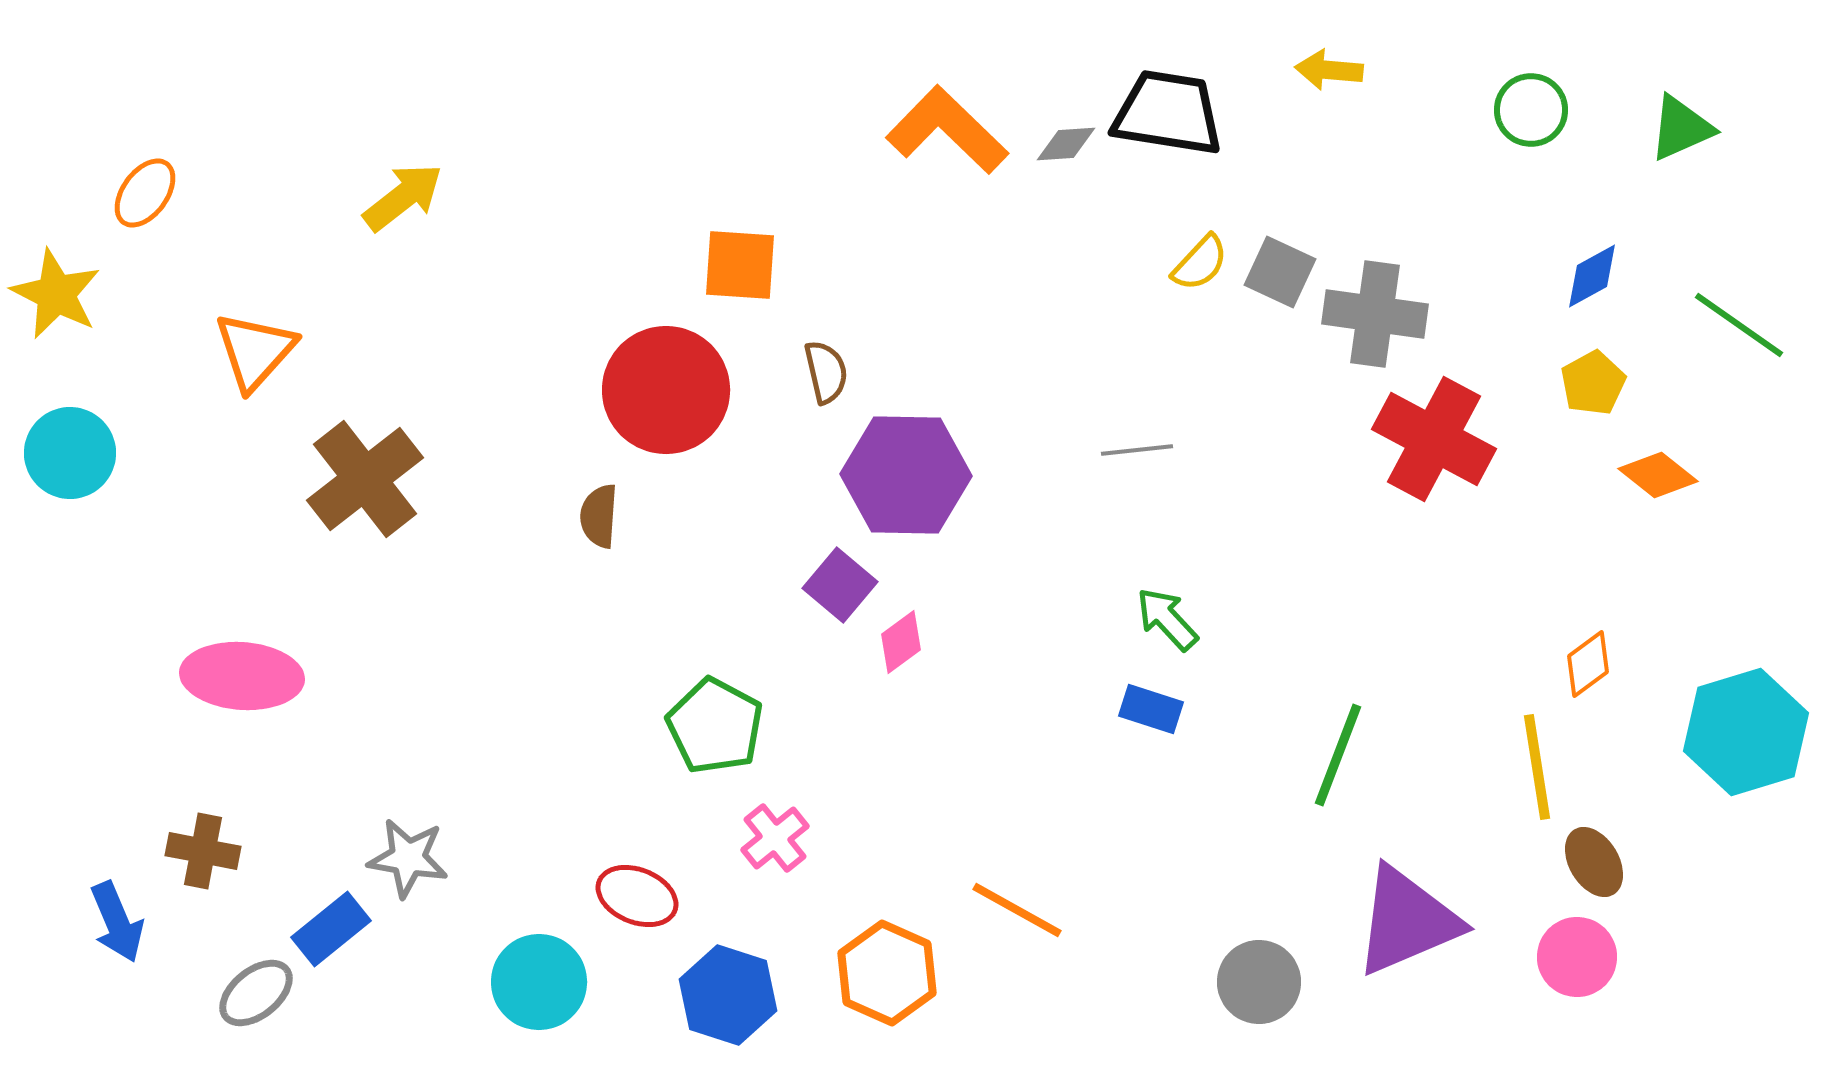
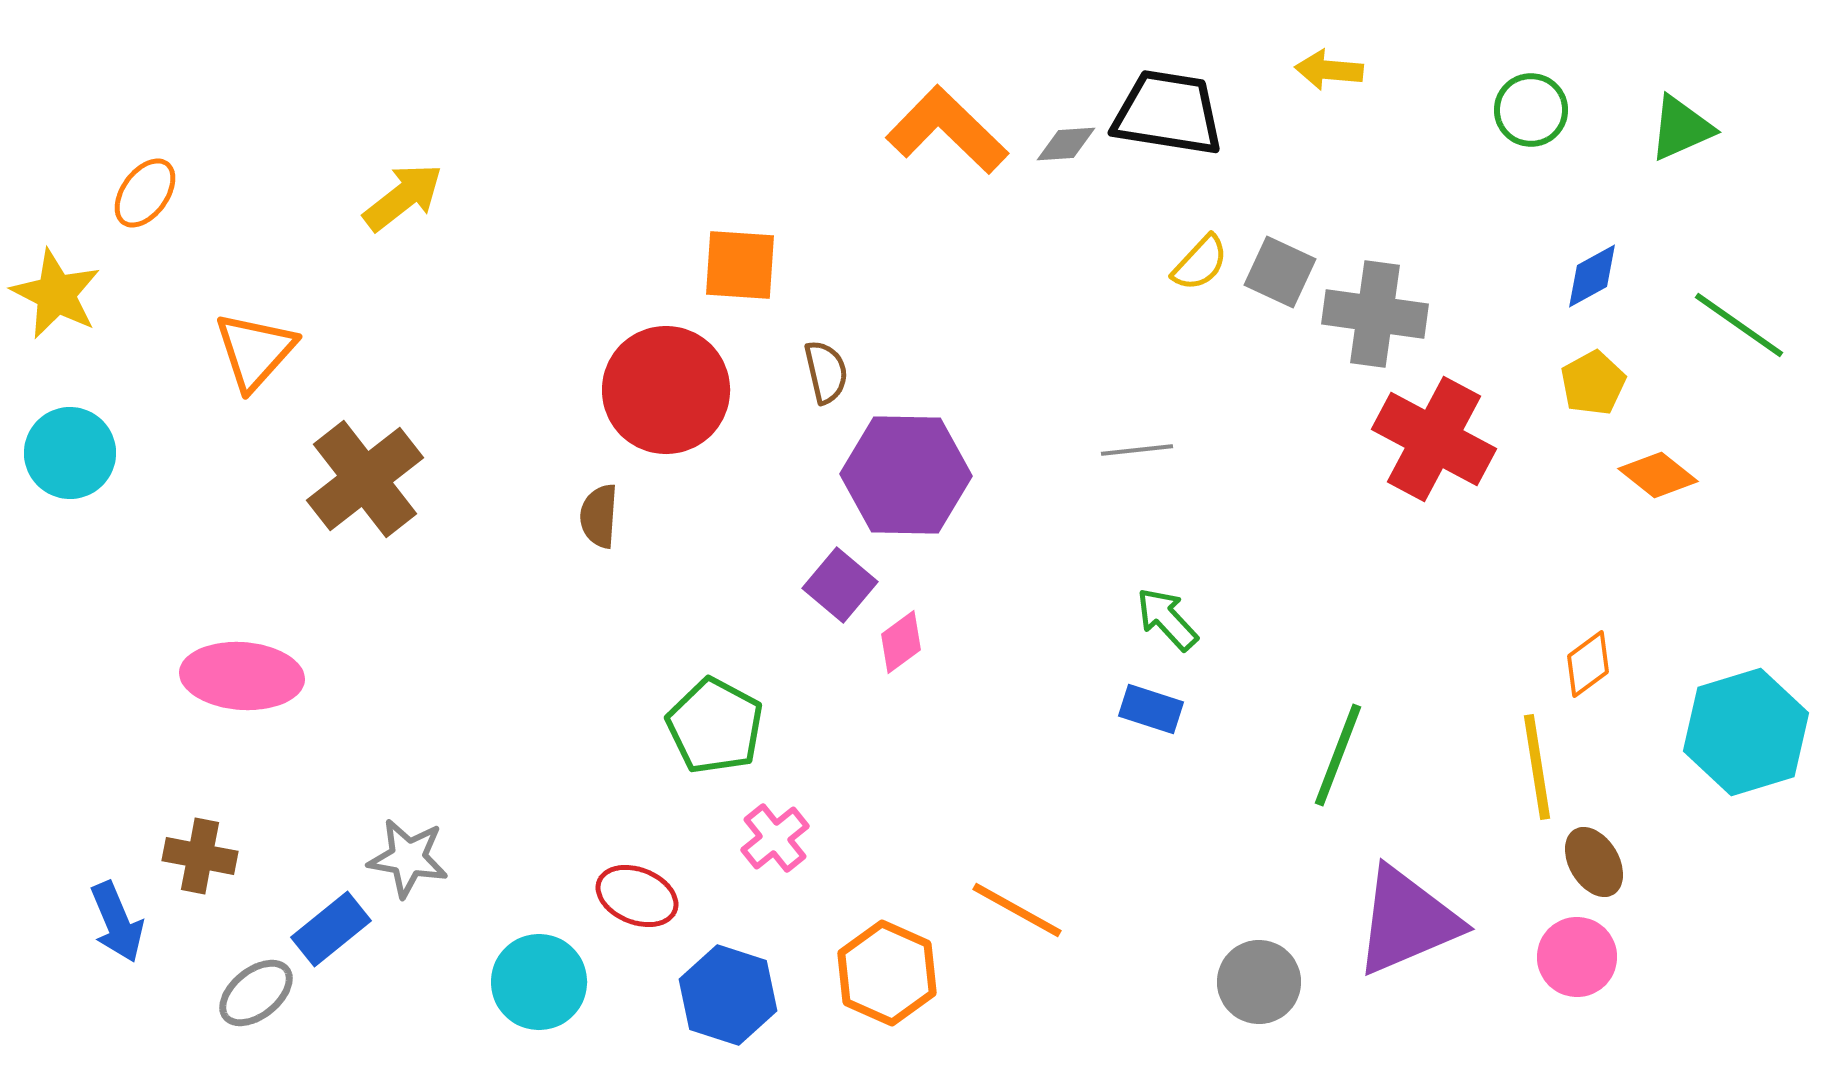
brown cross at (203, 851): moved 3 px left, 5 px down
